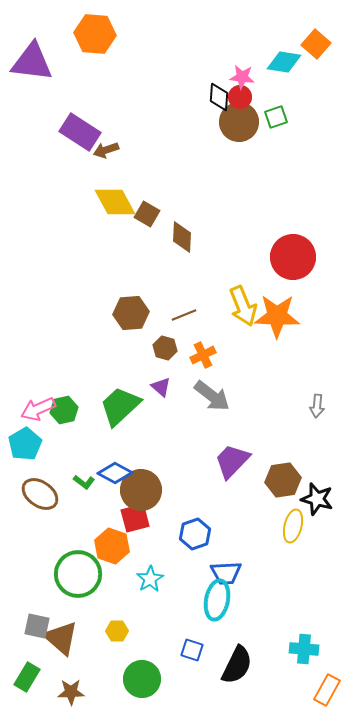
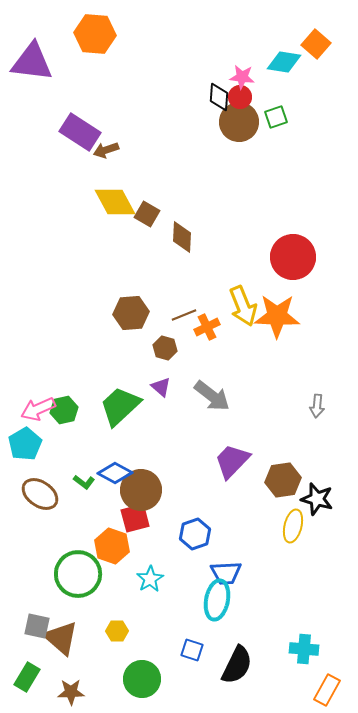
orange cross at (203, 355): moved 4 px right, 28 px up
